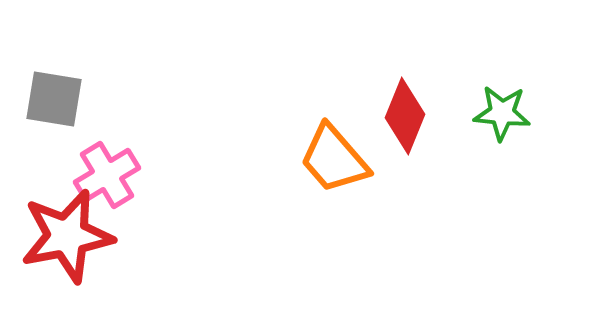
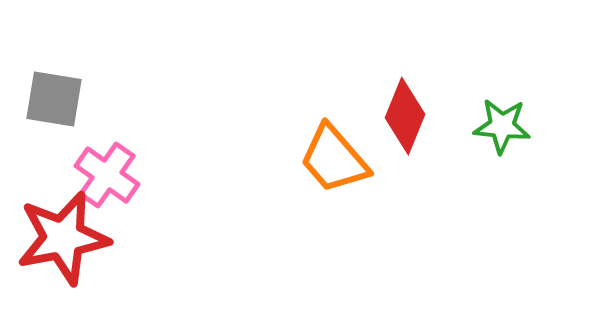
green star: moved 13 px down
pink cross: rotated 24 degrees counterclockwise
red star: moved 4 px left, 2 px down
